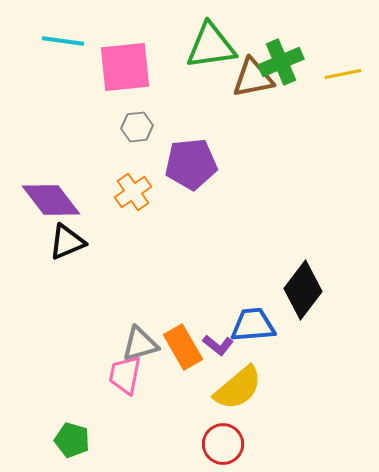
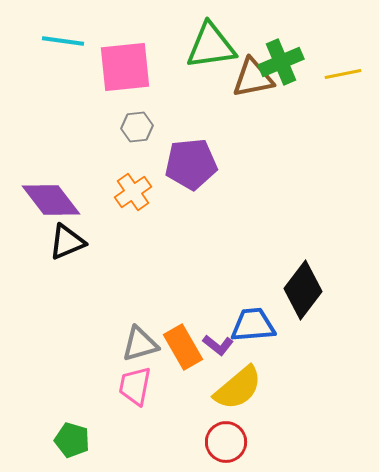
pink trapezoid: moved 10 px right, 11 px down
red circle: moved 3 px right, 2 px up
